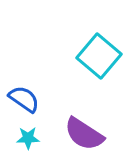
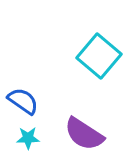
blue semicircle: moved 1 px left, 2 px down
